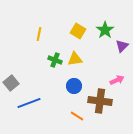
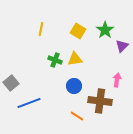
yellow line: moved 2 px right, 5 px up
pink arrow: rotated 56 degrees counterclockwise
